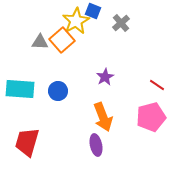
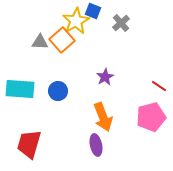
red line: moved 2 px right, 1 px down
red trapezoid: moved 2 px right, 2 px down
